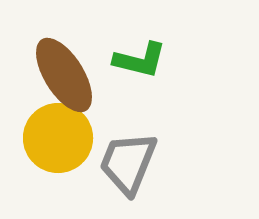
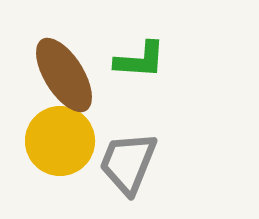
green L-shape: rotated 10 degrees counterclockwise
yellow circle: moved 2 px right, 3 px down
